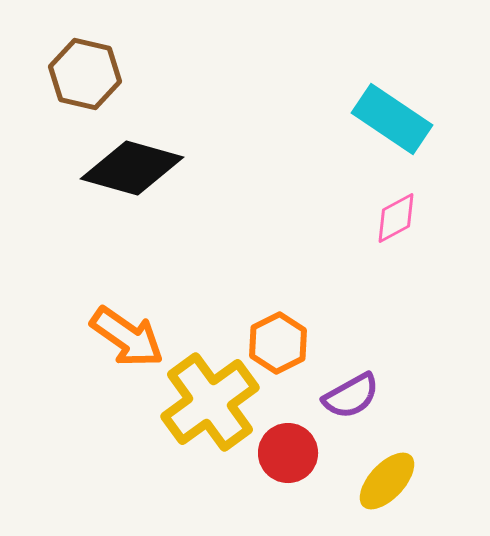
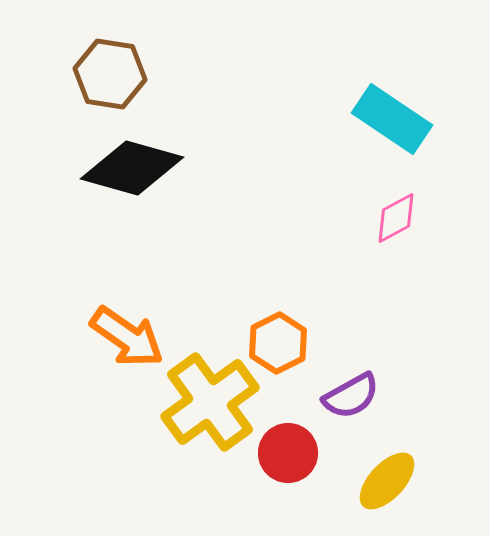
brown hexagon: moved 25 px right; rotated 4 degrees counterclockwise
